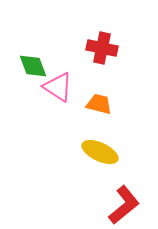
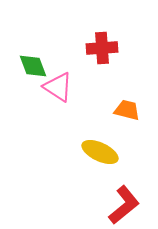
red cross: rotated 16 degrees counterclockwise
orange trapezoid: moved 28 px right, 6 px down
